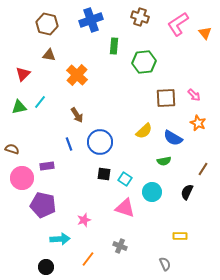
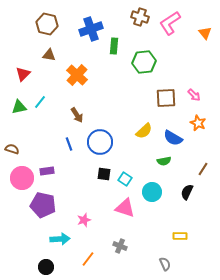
blue cross: moved 9 px down
pink L-shape: moved 8 px left, 1 px up
purple rectangle: moved 5 px down
